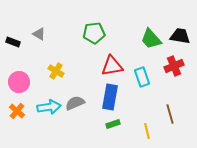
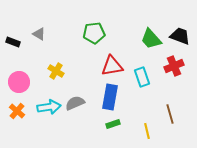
black trapezoid: rotated 10 degrees clockwise
